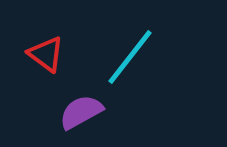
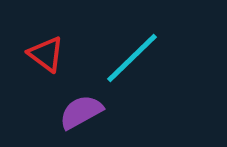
cyan line: moved 2 px right, 1 px down; rotated 8 degrees clockwise
